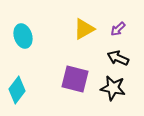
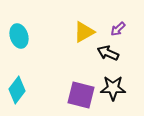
yellow triangle: moved 3 px down
cyan ellipse: moved 4 px left
black arrow: moved 10 px left, 5 px up
purple square: moved 6 px right, 16 px down
black star: rotated 10 degrees counterclockwise
